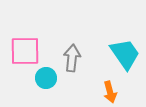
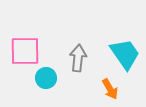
gray arrow: moved 6 px right
orange arrow: moved 3 px up; rotated 15 degrees counterclockwise
